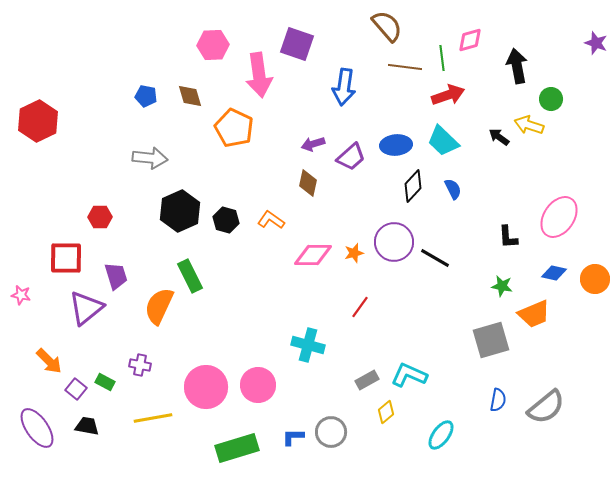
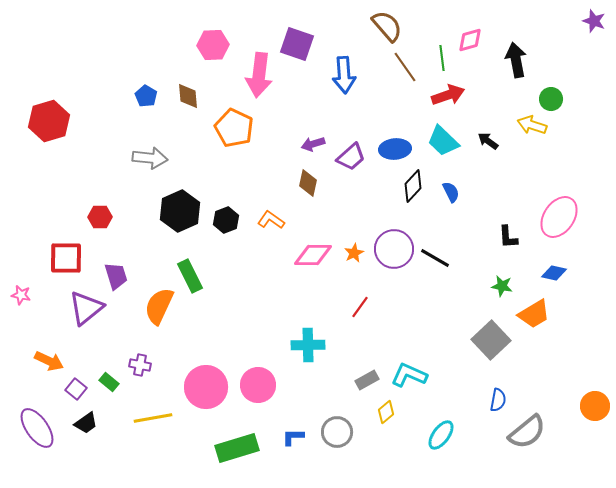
purple star at (596, 43): moved 2 px left, 22 px up
black arrow at (517, 66): moved 1 px left, 6 px up
brown line at (405, 67): rotated 48 degrees clockwise
pink arrow at (259, 75): rotated 15 degrees clockwise
blue arrow at (344, 87): moved 12 px up; rotated 12 degrees counterclockwise
blue pentagon at (146, 96): rotated 20 degrees clockwise
brown diamond at (190, 96): moved 2 px left; rotated 12 degrees clockwise
red hexagon at (38, 121): moved 11 px right; rotated 9 degrees clockwise
yellow arrow at (529, 125): moved 3 px right
black arrow at (499, 137): moved 11 px left, 4 px down
blue ellipse at (396, 145): moved 1 px left, 4 px down
blue semicircle at (453, 189): moved 2 px left, 3 px down
black hexagon at (226, 220): rotated 25 degrees clockwise
purple circle at (394, 242): moved 7 px down
orange star at (354, 253): rotated 12 degrees counterclockwise
orange circle at (595, 279): moved 127 px down
orange trapezoid at (534, 314): rotated 8 degrees counterclockwise
gray square at (491, 340): rotated 27 degrees counterclockwise
cyan cross at (308, 345): rotated 16 degrees counterclockwise
orange arrow at (49, 361): rotated 20 degrees counterclockwise
green rectangle at (105, 382): moved 4 px right; rotated 12 degrees clockwise
gray semicircle at (546, 407): moved 19 px left, 25 px down
black trapezoid at (87, 426): moved 1 px left, 3 px up; rotated 135 degrees clockwise
gray circle at (331, 432): moved 6 px right
